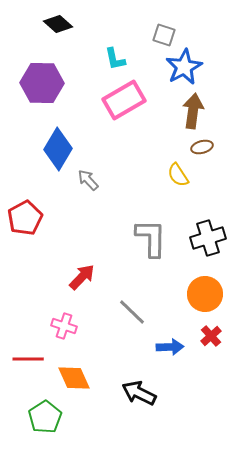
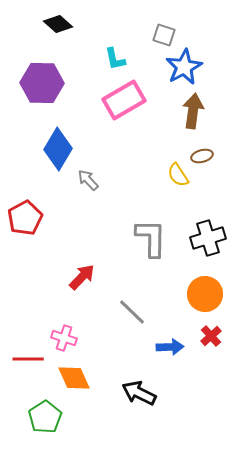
brown ellipse: moved 9 px down
pink cross: moved 12 px down
